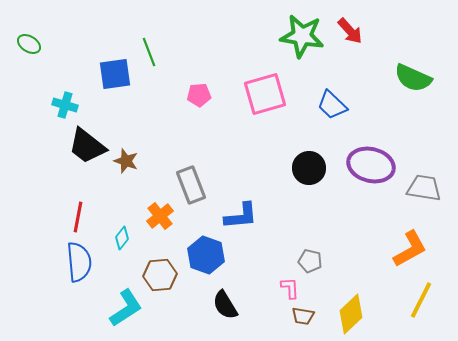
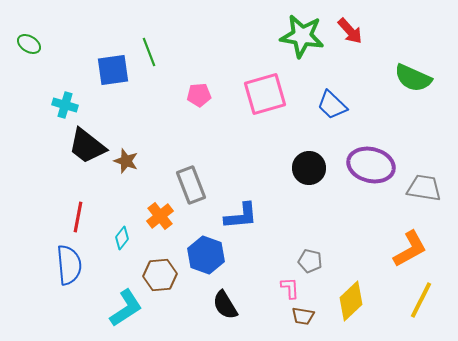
blue square: moved 2 px left, 4 px up
blue semicircle: moved 10 px left, 3 px down
yellow diamond: moved 13 px up
